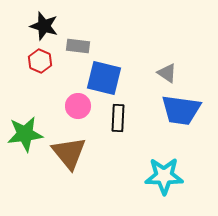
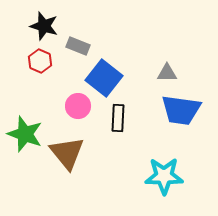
gray rectangle: rotated 15 degrees clockwise
gray triangle: rotated 35 degrees counterclockwise
blue square: rotated 24 degrees clockwise
green star: rotated 27 degrees clockwise
brown triangle: moved 2 px left
